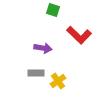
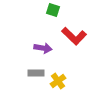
red L-shape: moved 5 px left, 1 px down
